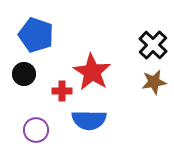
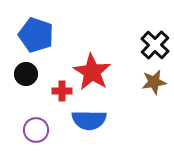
black cross: moved 2 px right
black circle: moved 2 px right
